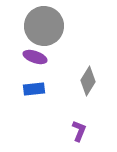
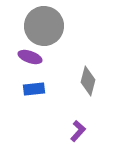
purple ellipse: moved 5 px left
gray diamond: rotated 16 degrees counterclockwise
purple L-shape: moved 1 px left; rotated 20 degrees clockwise
